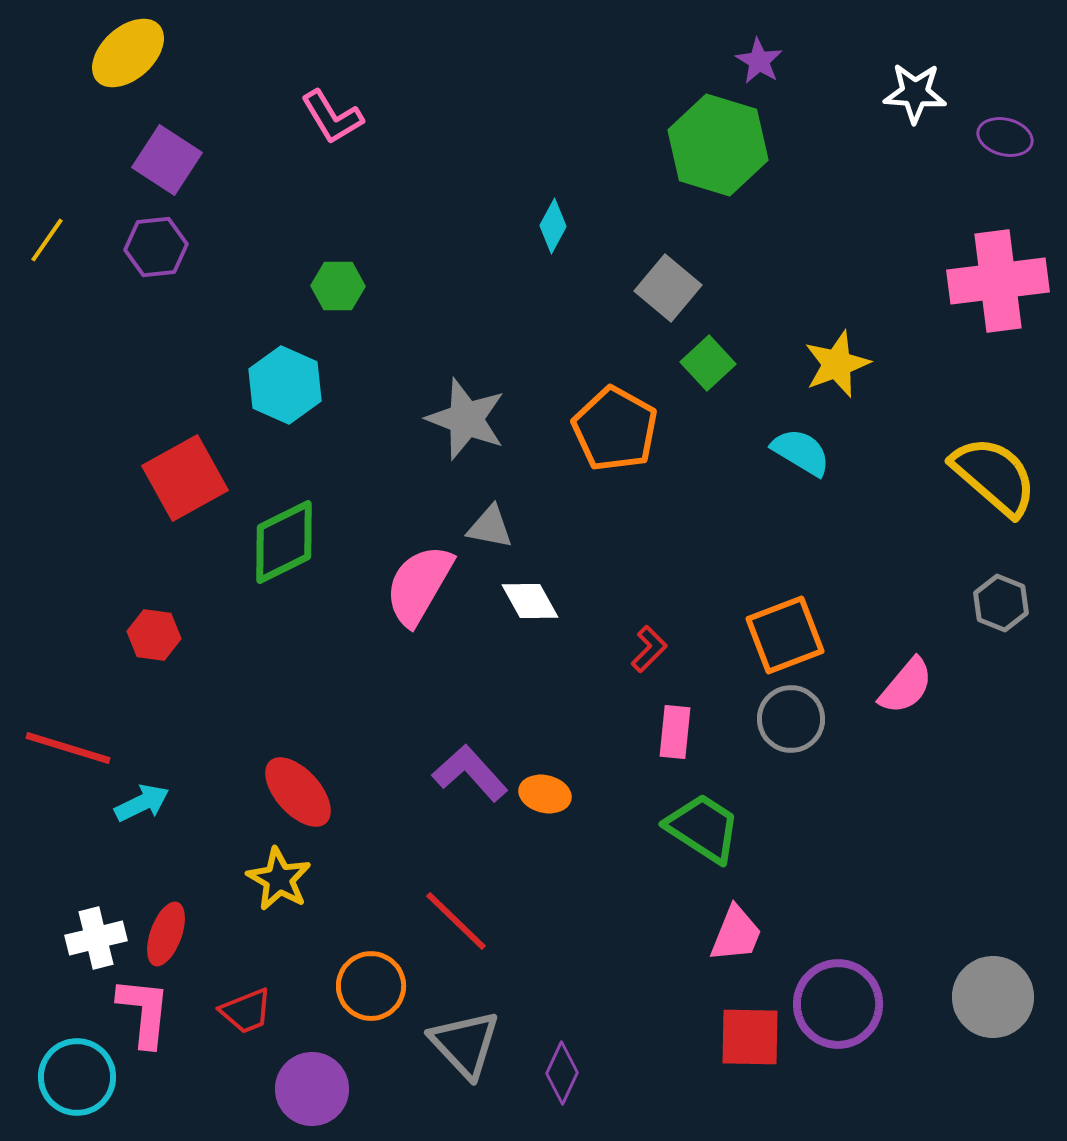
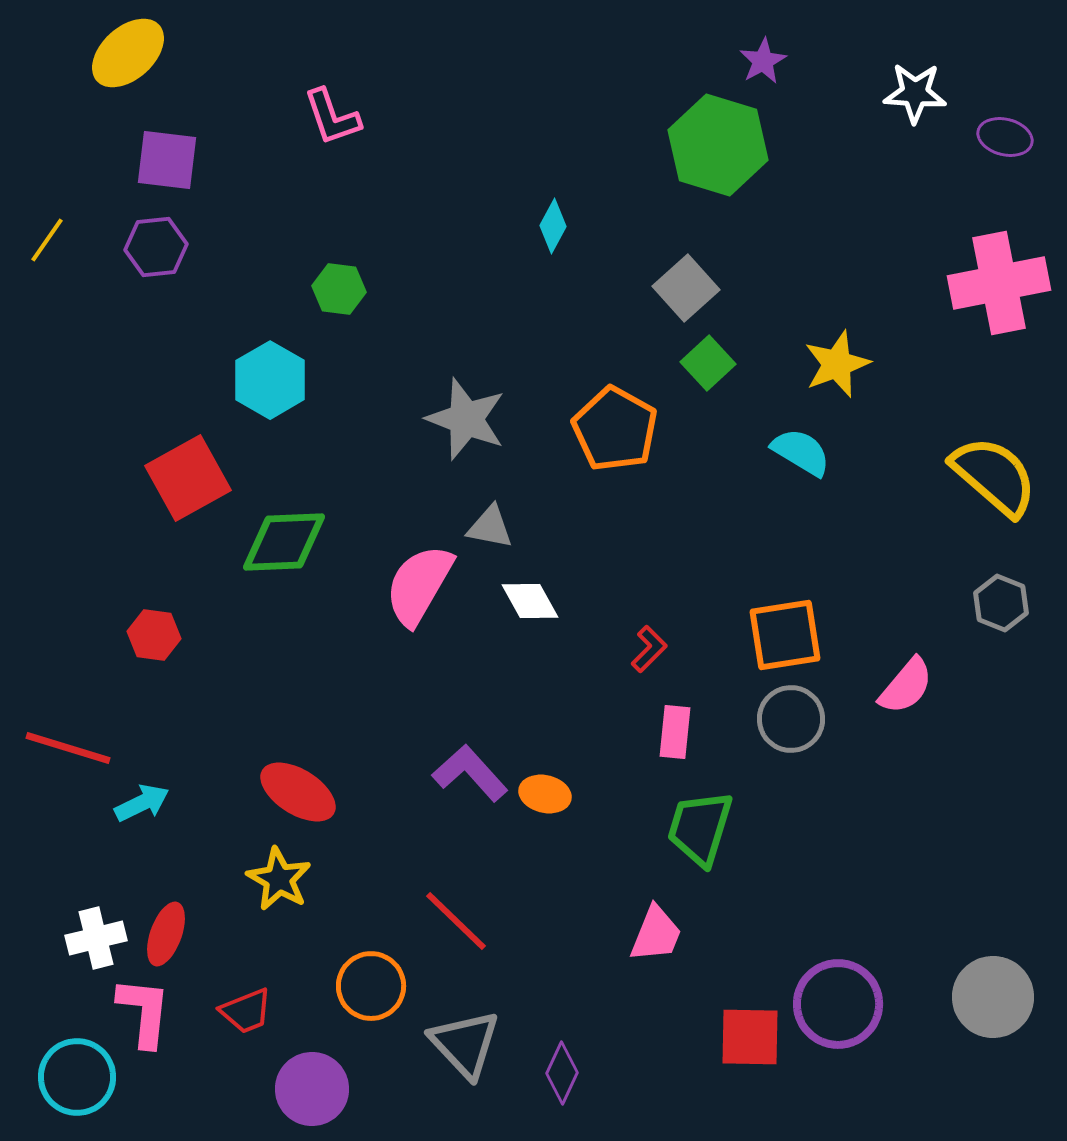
purple star at (759, 61): moved 4 px right; rotated 12 degrees clockwise
pink L-shape at (332, 117): rotated 12 degrees clockwise
purple square at (167, 160): rotated 26 degrees counterclockwise
pink cross at (998, 281): moved 1 px right, 2 px down; rotated 4 degrees counterclockwise
green hexagon at (338, 286): moved 1 px right, 3 px down; rotated 6 degrees clockwise
gray square at (668, 288): moved 18 px right; rotated 8 degrees clockwise
cyan hexagon at (285, 385): moved 15 px left, 5 px up; rotated 6 degrees clockwise
red square at (185, 478): moved 3 px right
green diamond at (284, 542): rotated 24 degrees clockwise
orange square at (785, 635): rotated 12 degrees clockwise
red ellipse at (298, 792): rotated 16 degrees counterclockwise
green trapezoid at (703, 828): moved 3 px left; rotated 106 degrees counterclockwise
pink trapezoid at (736, 934): moved 80 px left
